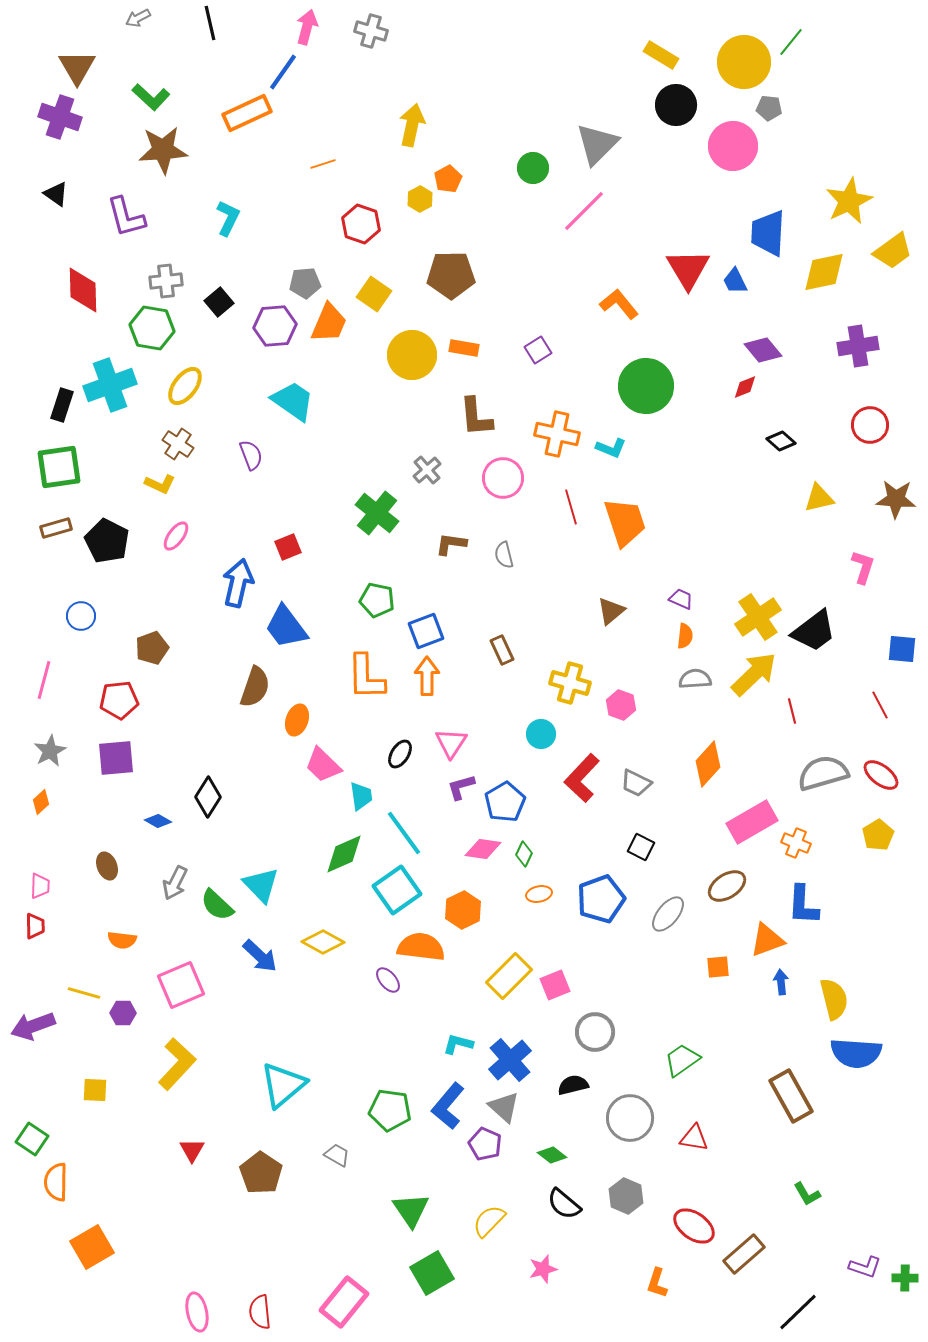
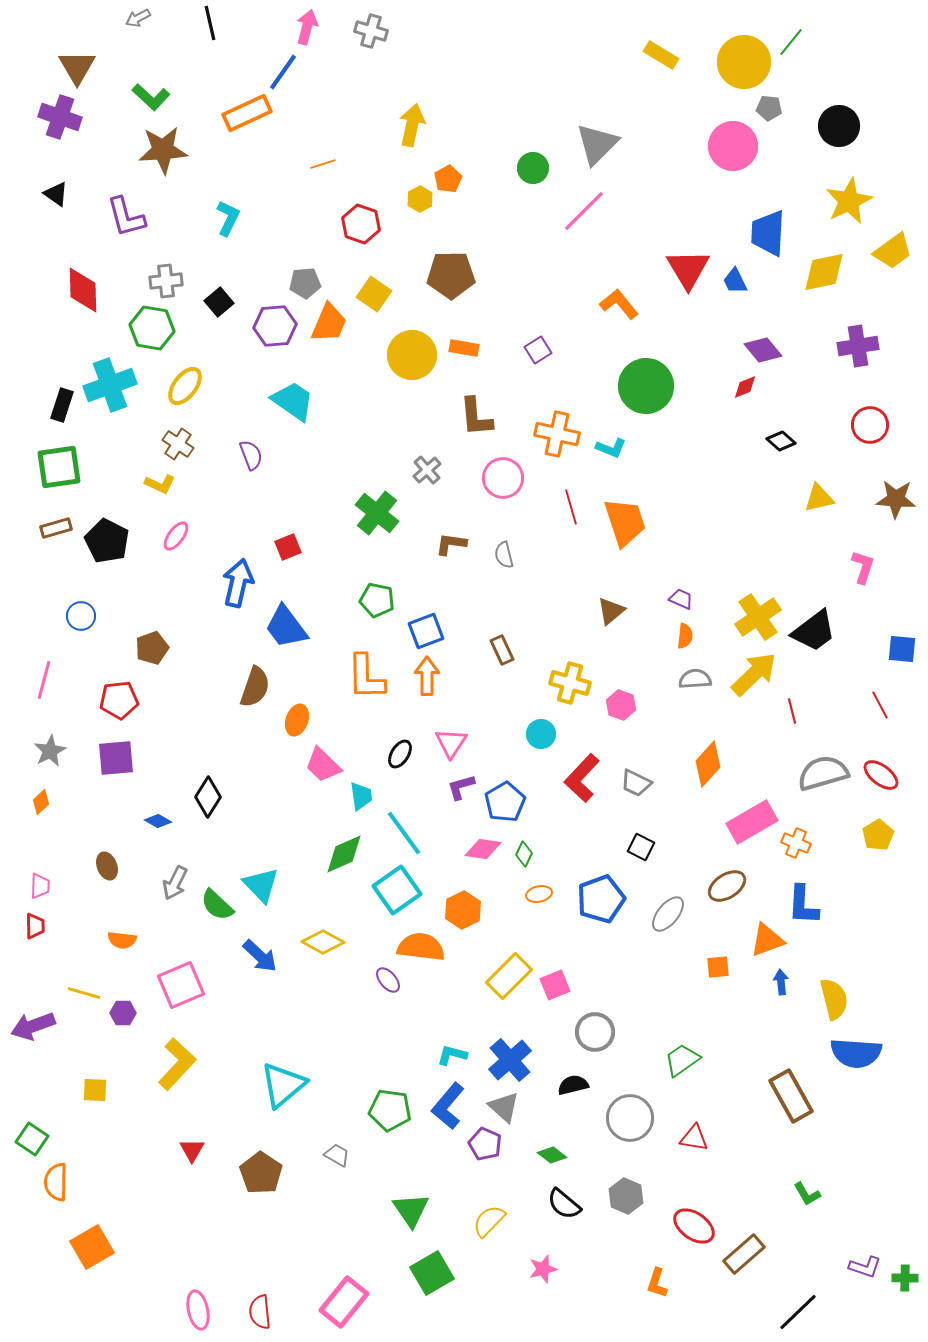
black circle at (676, 105): moved 163 px right, 21 px down
cyan L-shape at (458, 1044): moved 6 px left, 11 px down
pink ellipse at (197, 1312): moved 1 px right, 2 px up
